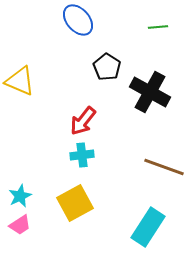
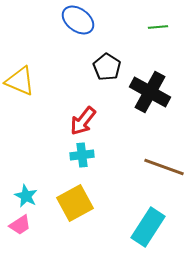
blue ellipse: rotated 12 degrees counterclockwise
cyan star: moved 6 px right; rotated 20 degrees counterclockwise
